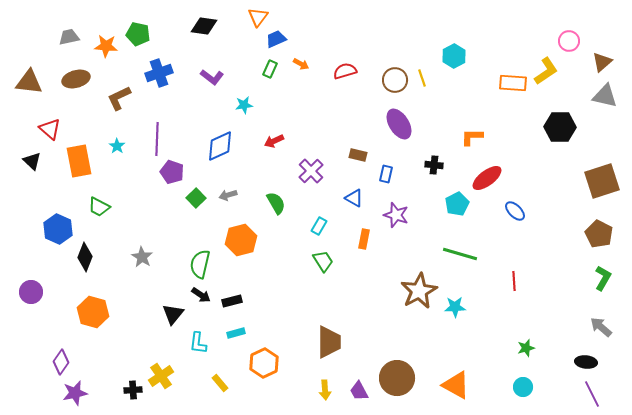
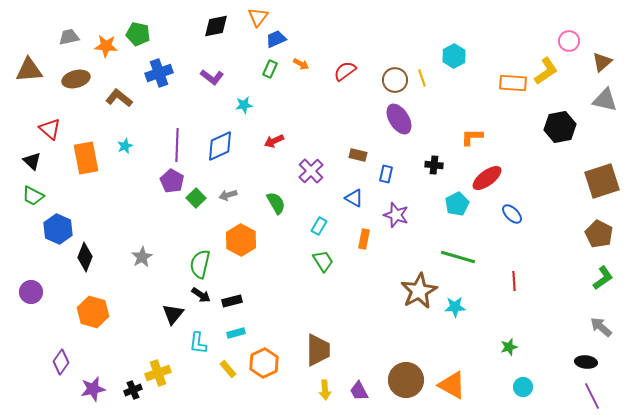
black diamond at (204, 26): moved 12 px right; rotated 20 degrees counterclockwise
red semicircle at (345, 71): rotated 20 degrees counterclockwise
brown triangle at (29, 82): moved 12 px up; rotated 12 degrees counterclockwise
gray triangle at (605, 96): moved 4 px down
brown L-shape at (119, 98): rotated 64 degrees clockwise
purple ellipse at (399, 124): moved 5 px up
black hexagon at (560, 127): rotated 12 degrees counterclockwise
purple line at (157, 139): moved 20 px right, 6 px down
cyan star at (117, 146): moved 8 px right; rotated 14 degrees clockwise
orange rectangle at (79, 161): moved 7 px right, 3 px up
purple pentagon at (172, 172): moved 9 px down; rotated 10 degrees clockwise
green trapezoid at (99, 207): moved 66 px left, 11 px up
blue ellipse at (515, 211): moved 3 px left, 3 px down
orange hexagon at (241, 240): rotated 16 degrees counterclockwise
green line at (460, 254): moved 2 px left, 3 px down
gray star at (142, 257): rotated 10 degrees clockwise
green L-shape at (603, 278): rotated 25 degrees clockwise
brown trapezoid at (329, 342): moved 11 px left, 8 px down
green star at (526, 348): moved 17 px left, 1 px up
yellow cross at (161, 376): moved 3 px left, 3 px up; rotated 15 degrees clockwise
brown circle at (397, 378): moved 9 px right, 2 px down
yellow rectangle at (220, 383): moved 8 px right, 14 px up
orange triangle at (456, 385): moved 4 px left
black cross at (133, 390): rotated 18 degrees counterclockwise
purple star at (75, 393): moved 18 px right, 4 px up
purple line at (592, 394): moved 2 px down
